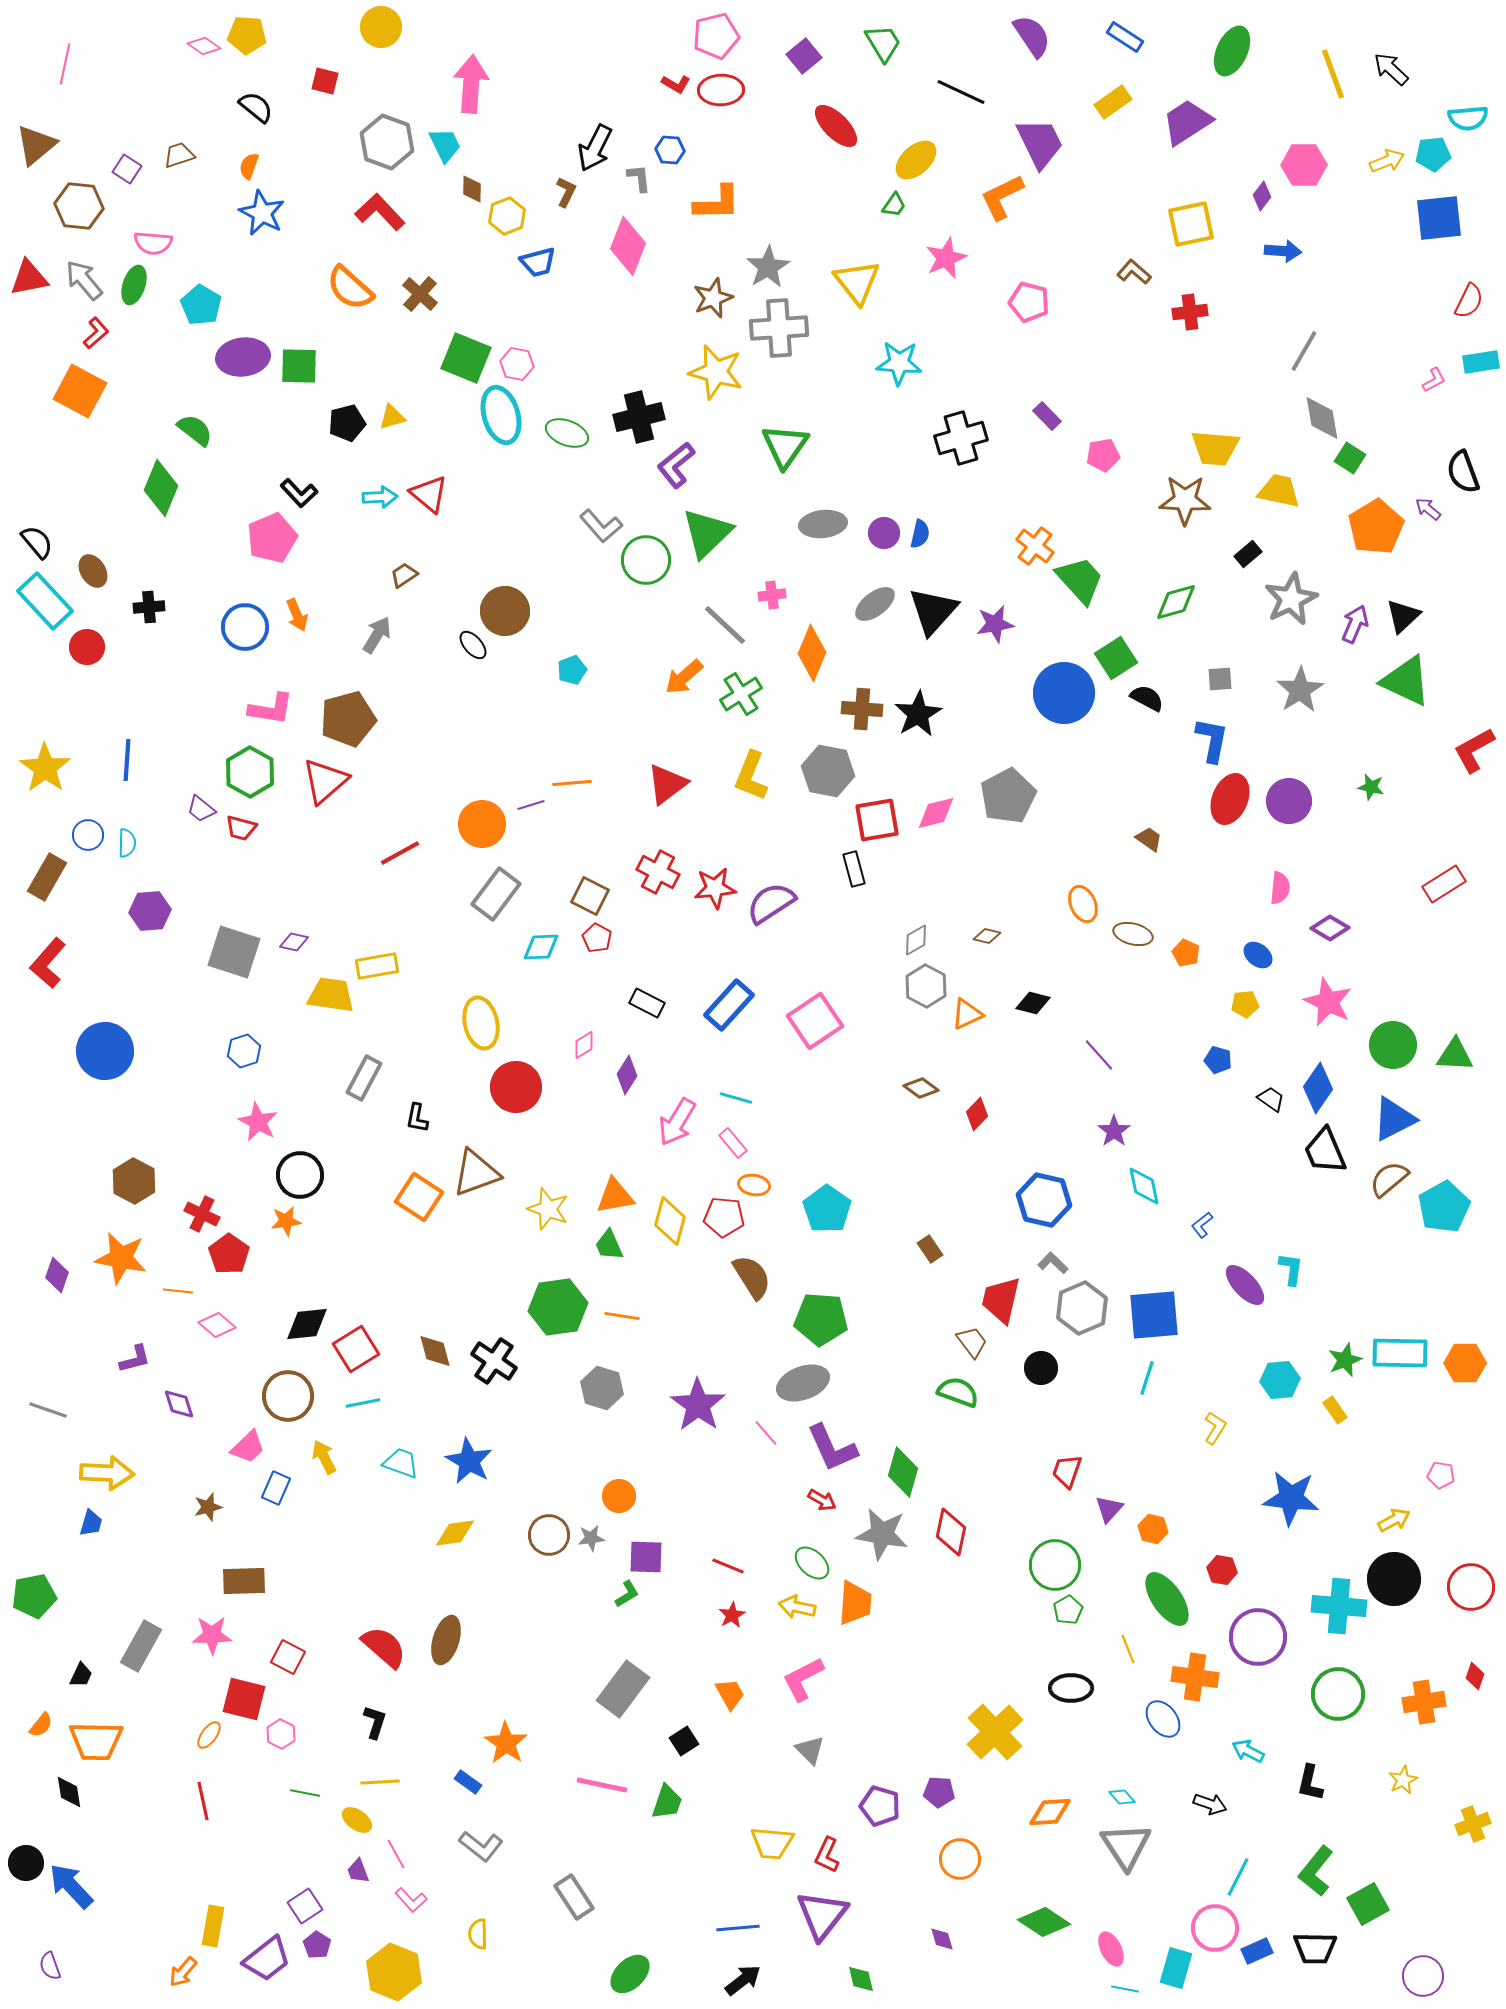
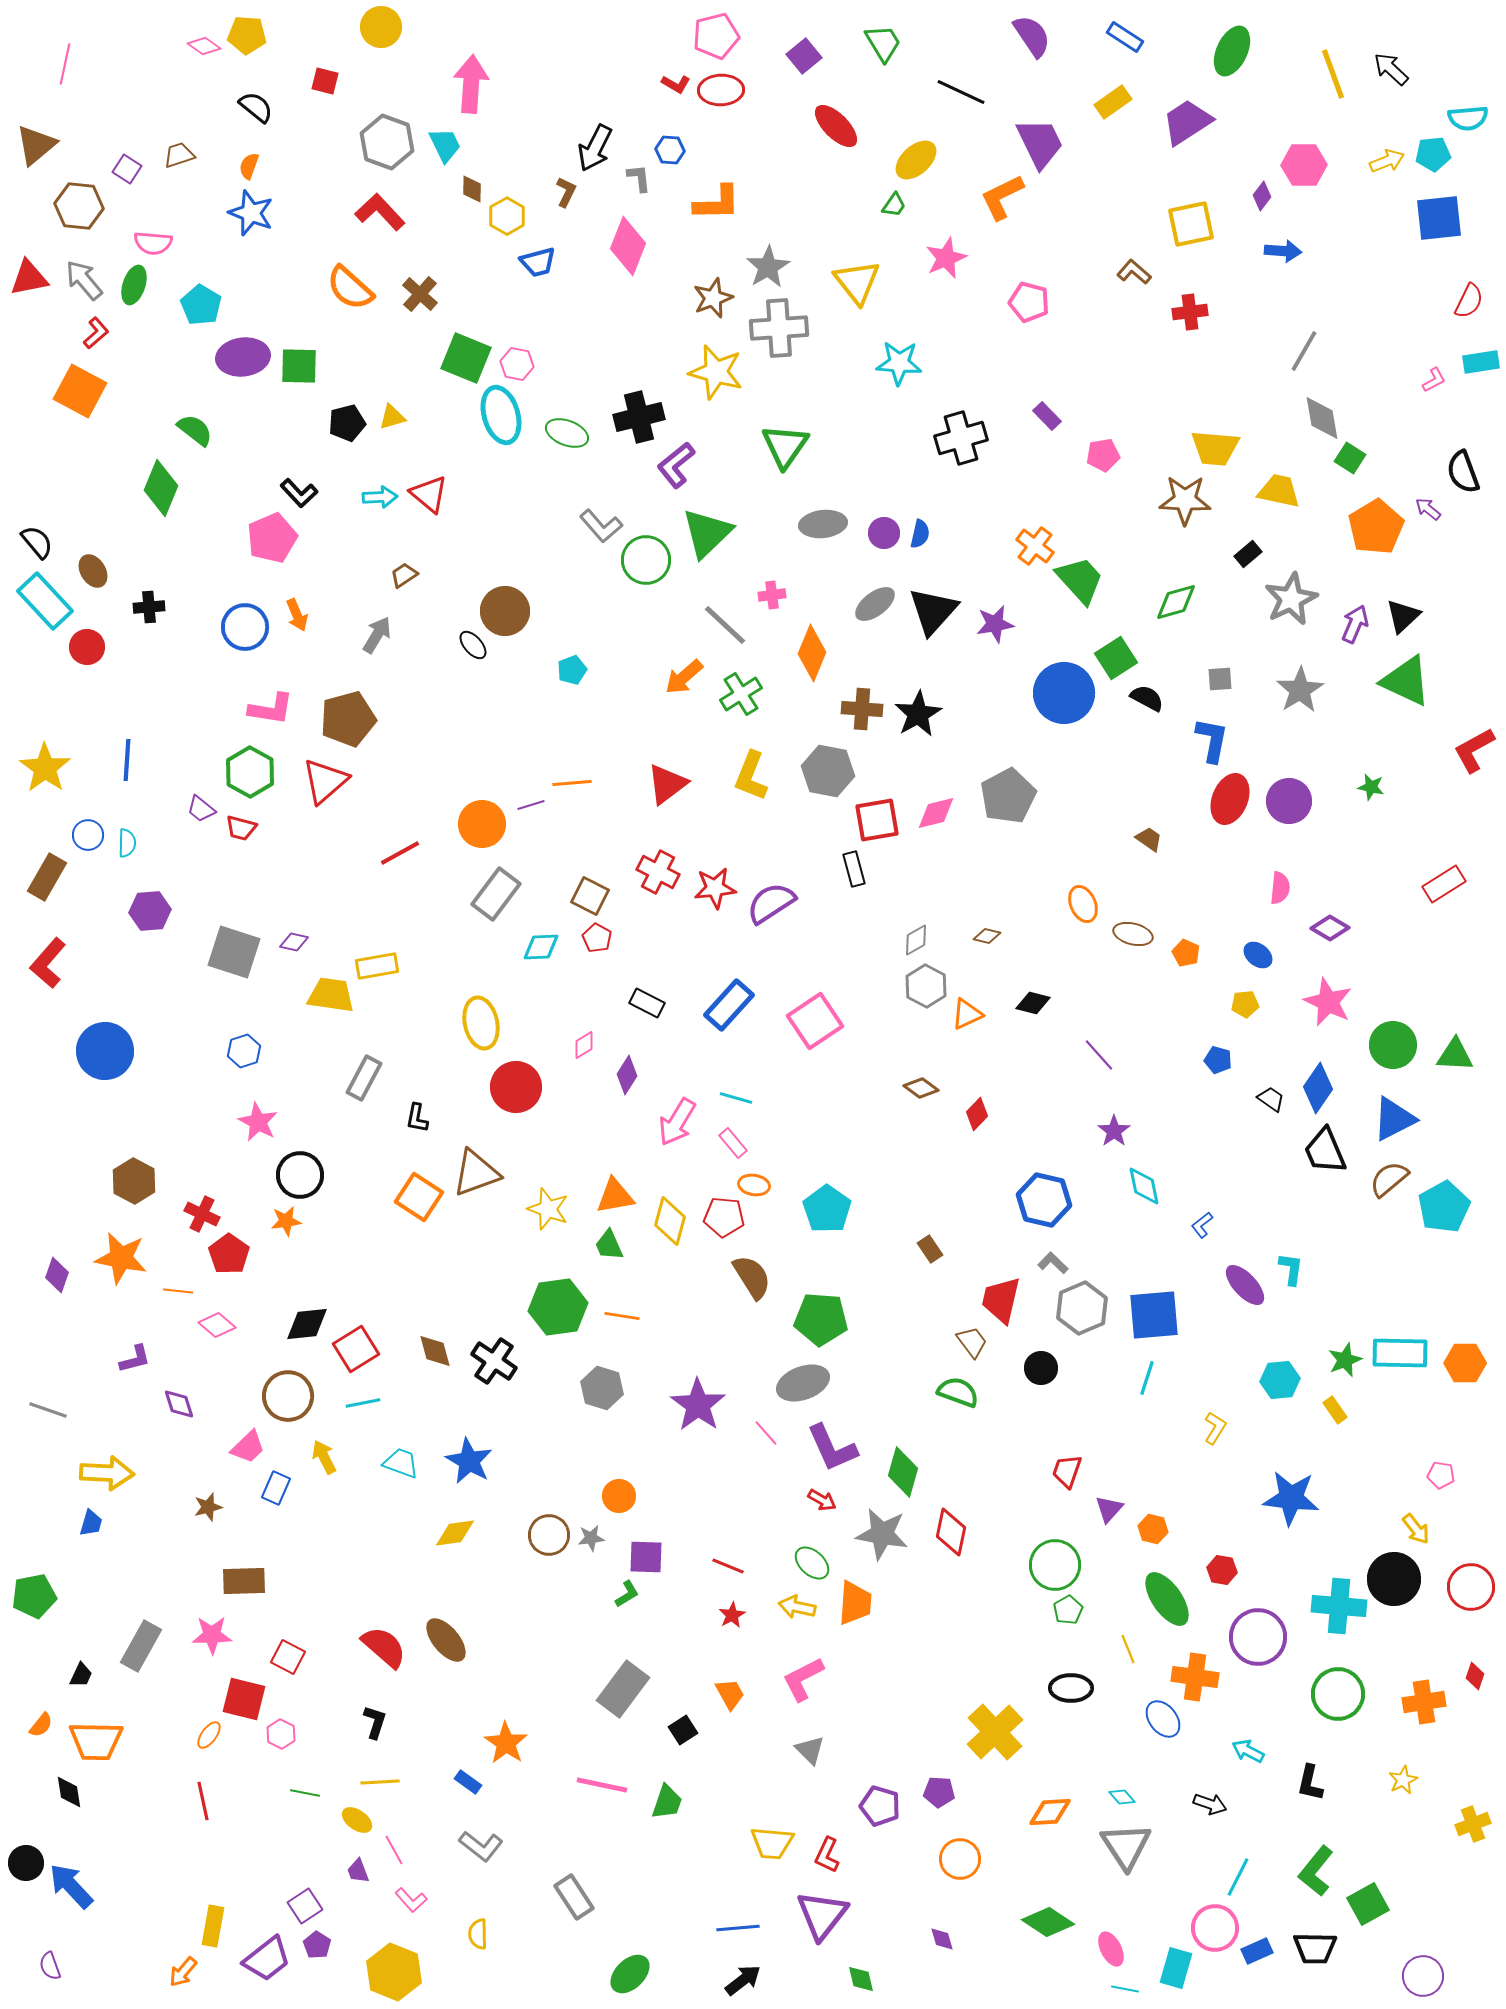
blue star at (262, 213): moved 11 px left; rotated 6 degrees counterclockwise
yellow hexagon at (507, 216): rotated 9 degrees counterclockwise
yellow arrow at (1394, 1520): moved 22 px right, 9 px down; rotated 80 degrees clockwise
brown ellipse at (446, 1640): rotated 57 degrees counterclockwise
black square at (684, 1741): moved 1 px left, 11 px up
pink line at (396, 1854): moved 2 px left, 4 px up
green diamond at (1044, 1922): moved 4 px right
